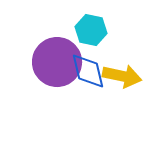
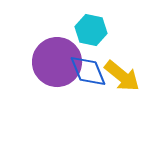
blue diamond: rotated 9 degrees counterclockwise
yellow arrow: rotated 27 degrees clockwise
